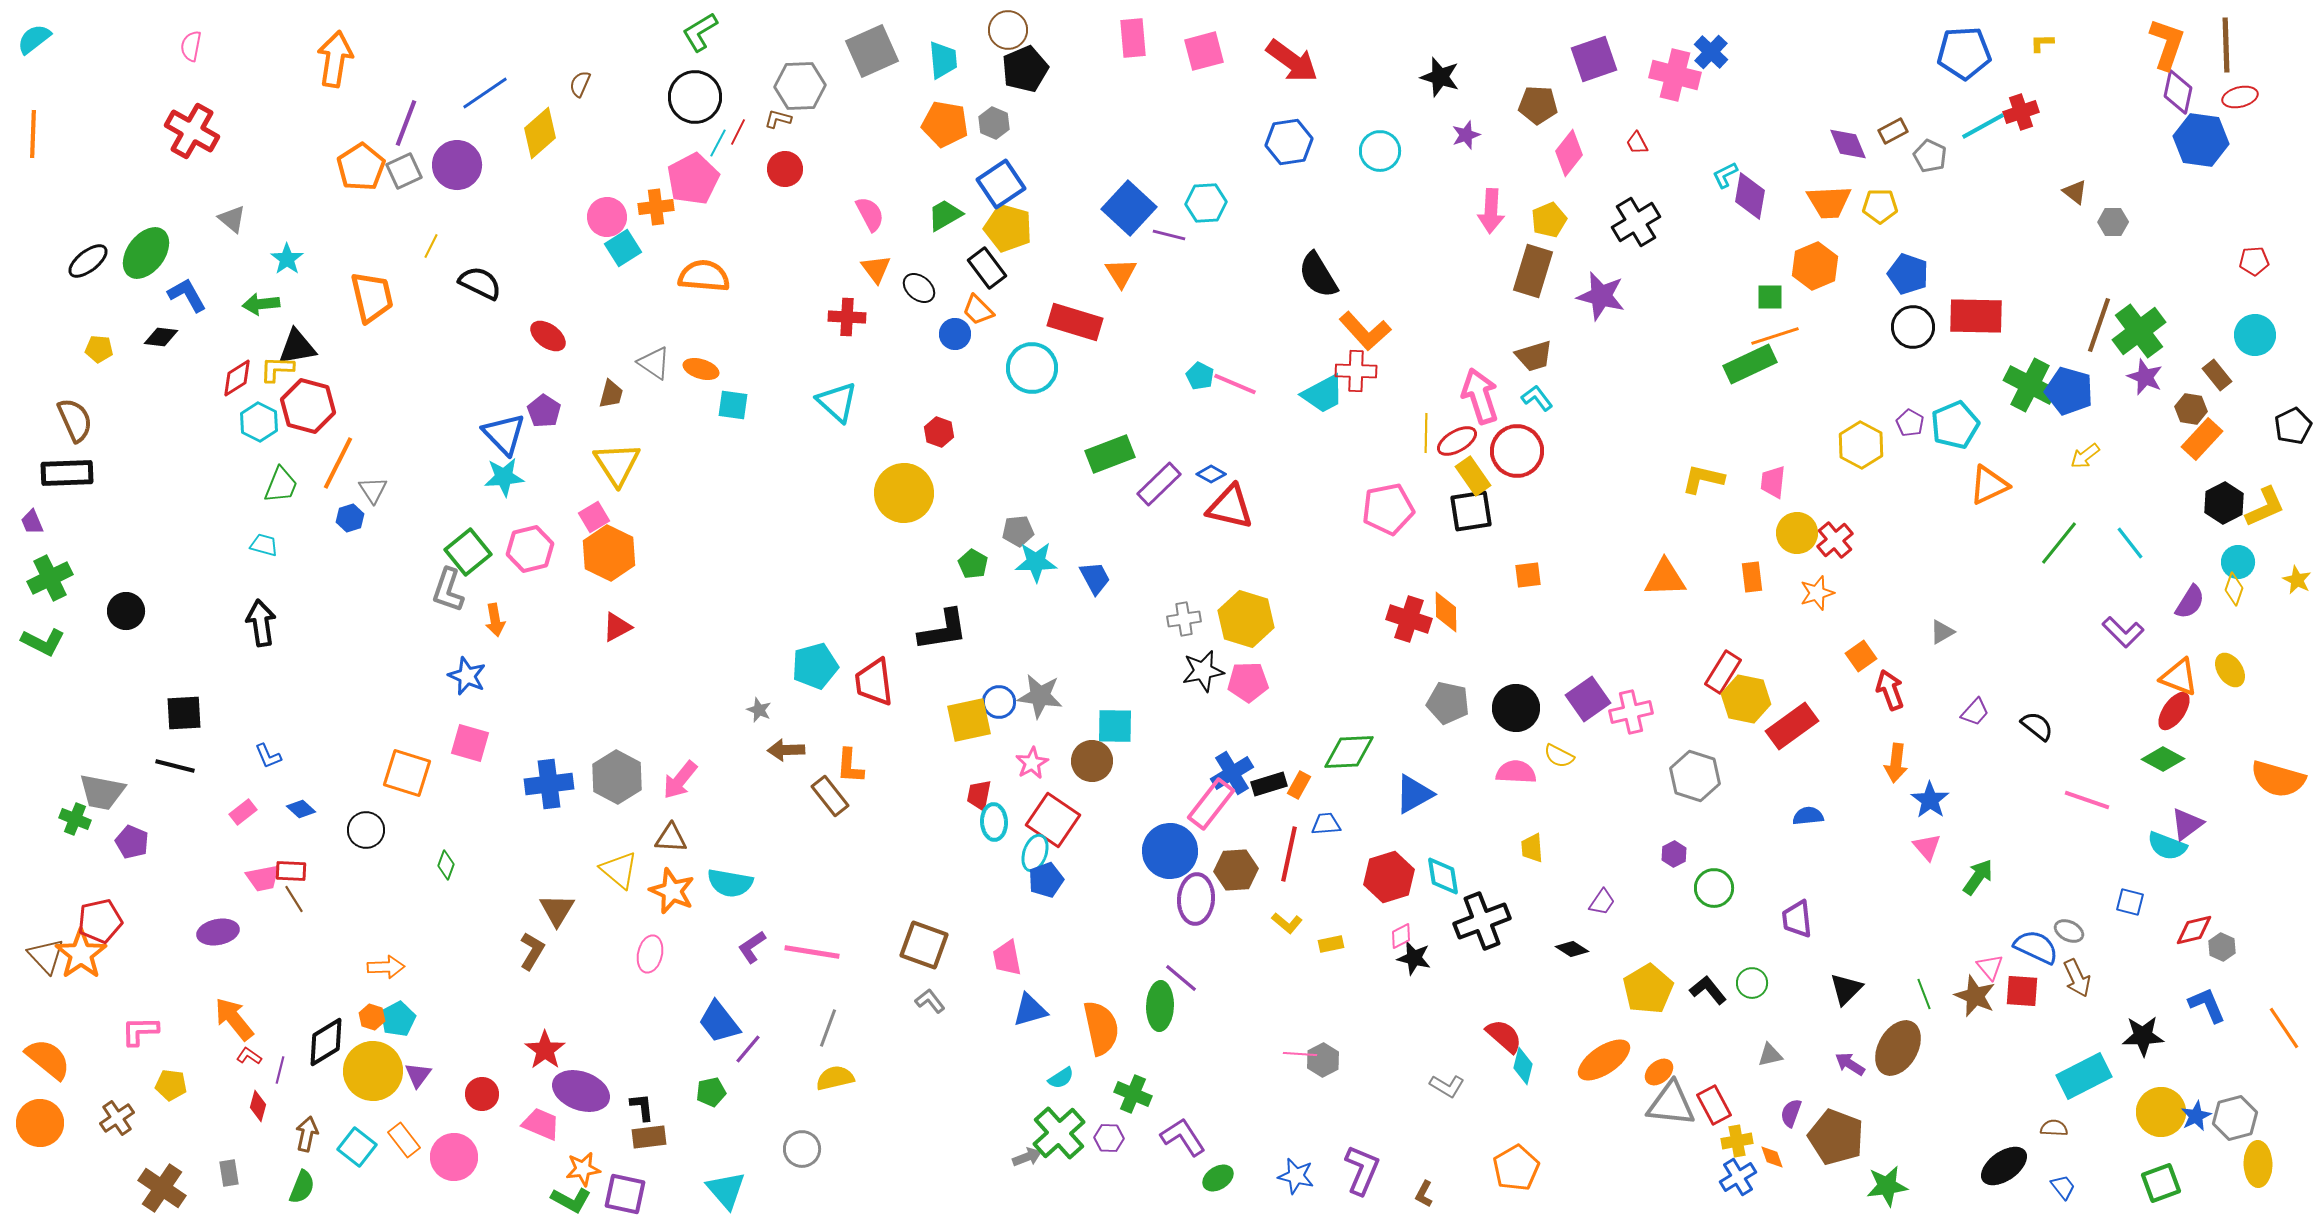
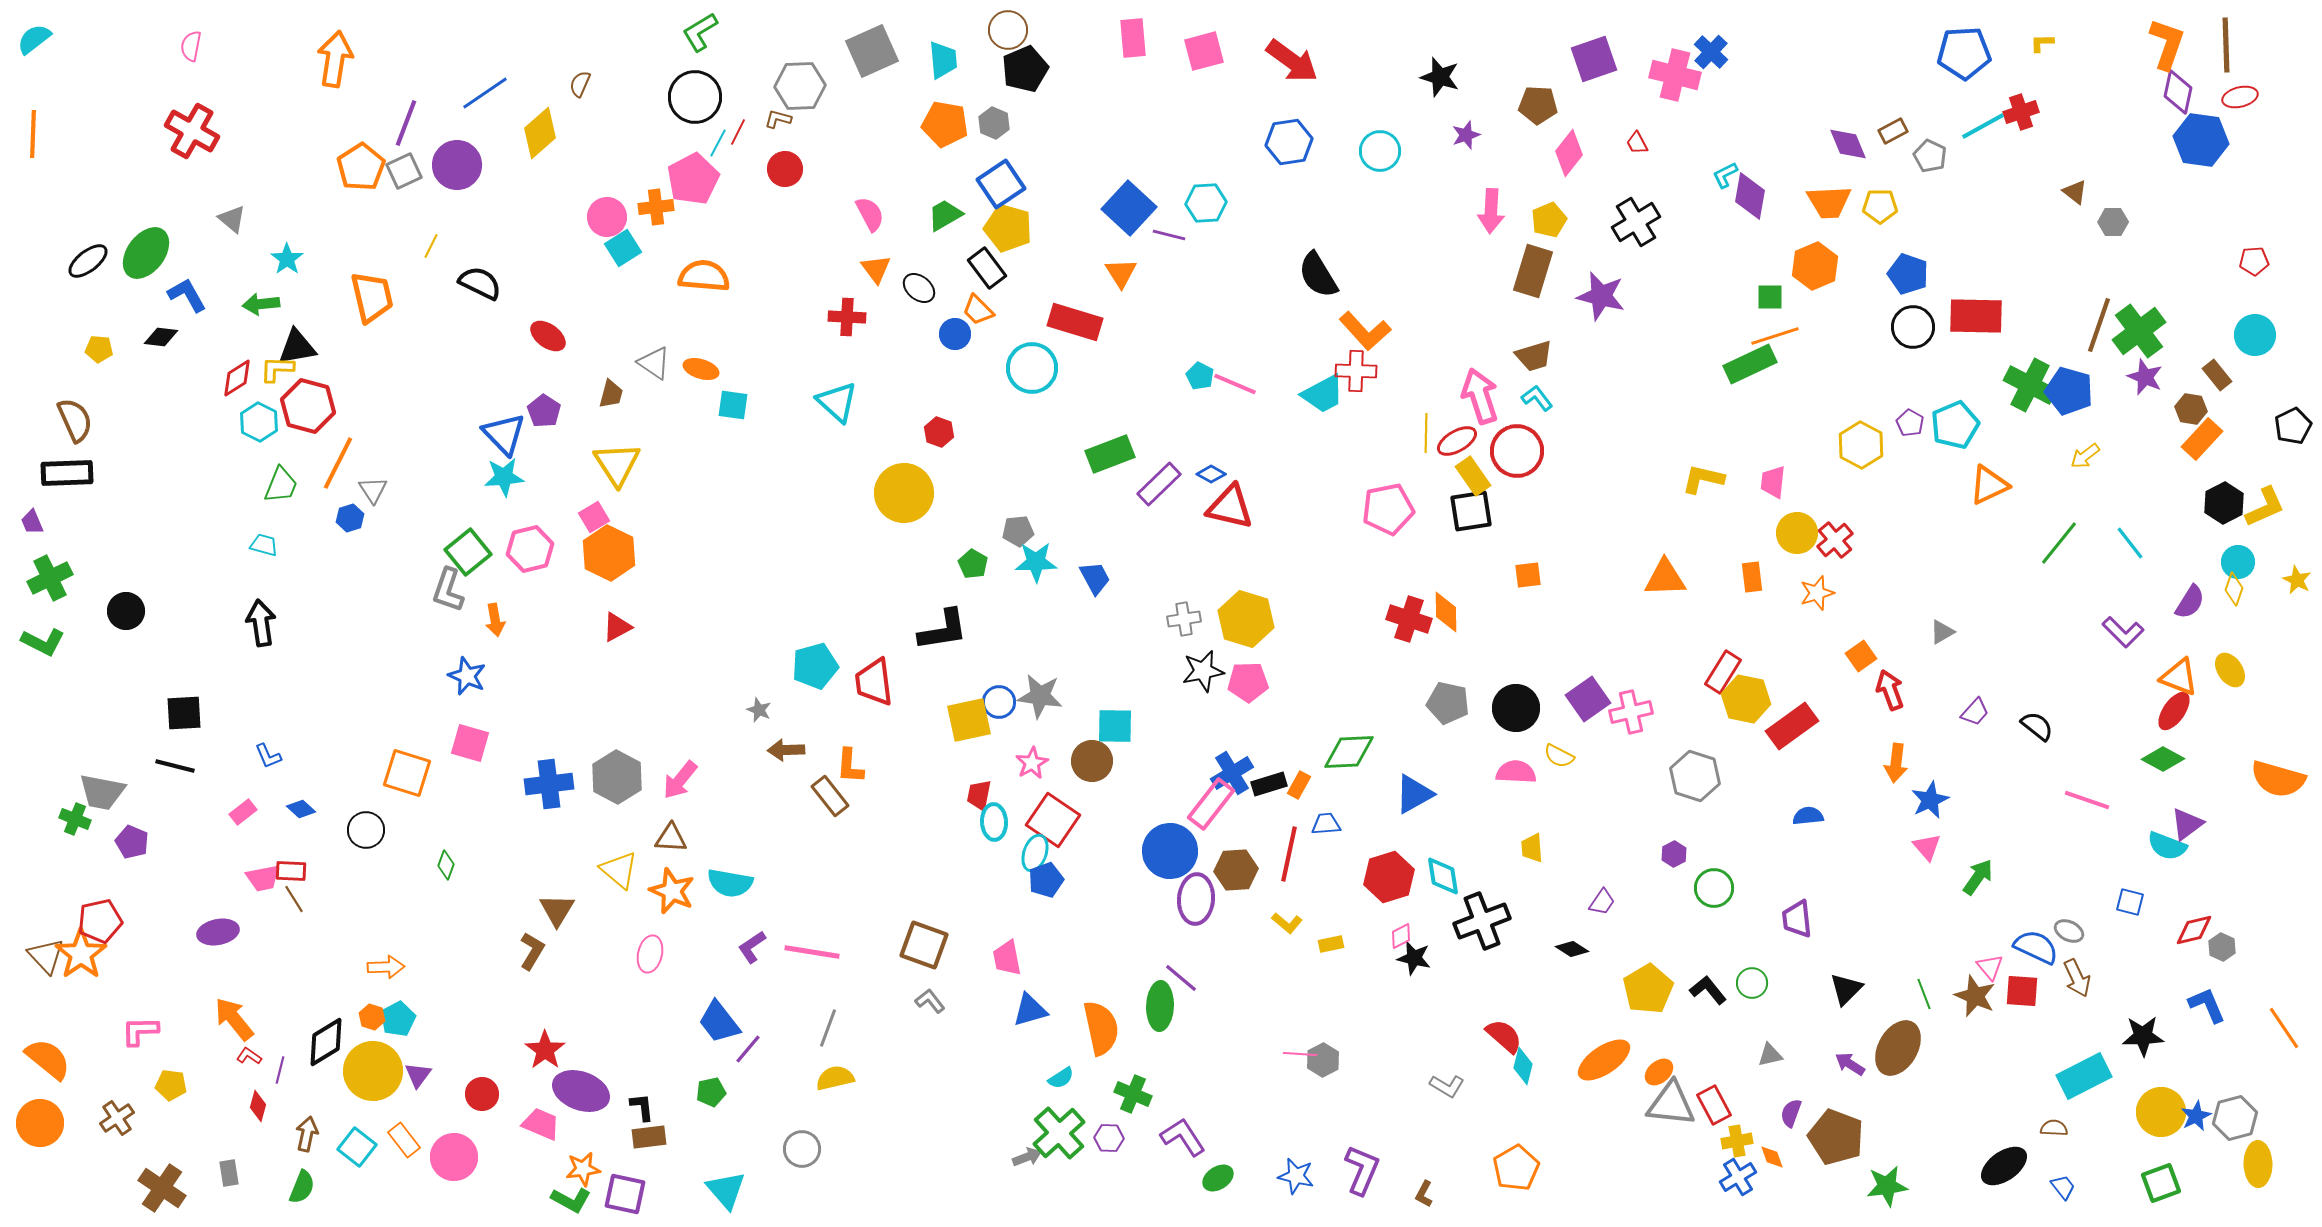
blue star at (1930, 800): rotated 12 degrees clockwise
